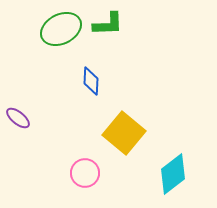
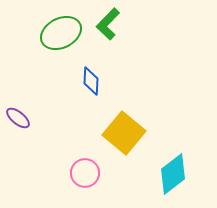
green L-shape: rotated 136 degrees clockwise
green ellipse: moved 4 px down
